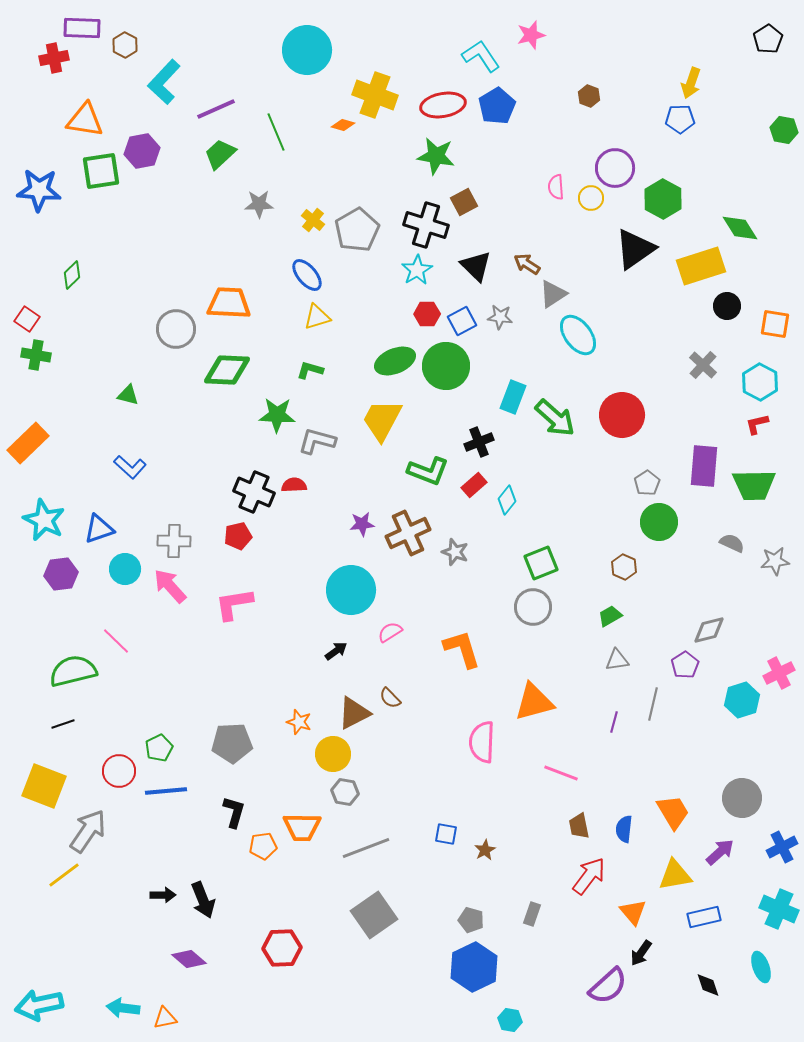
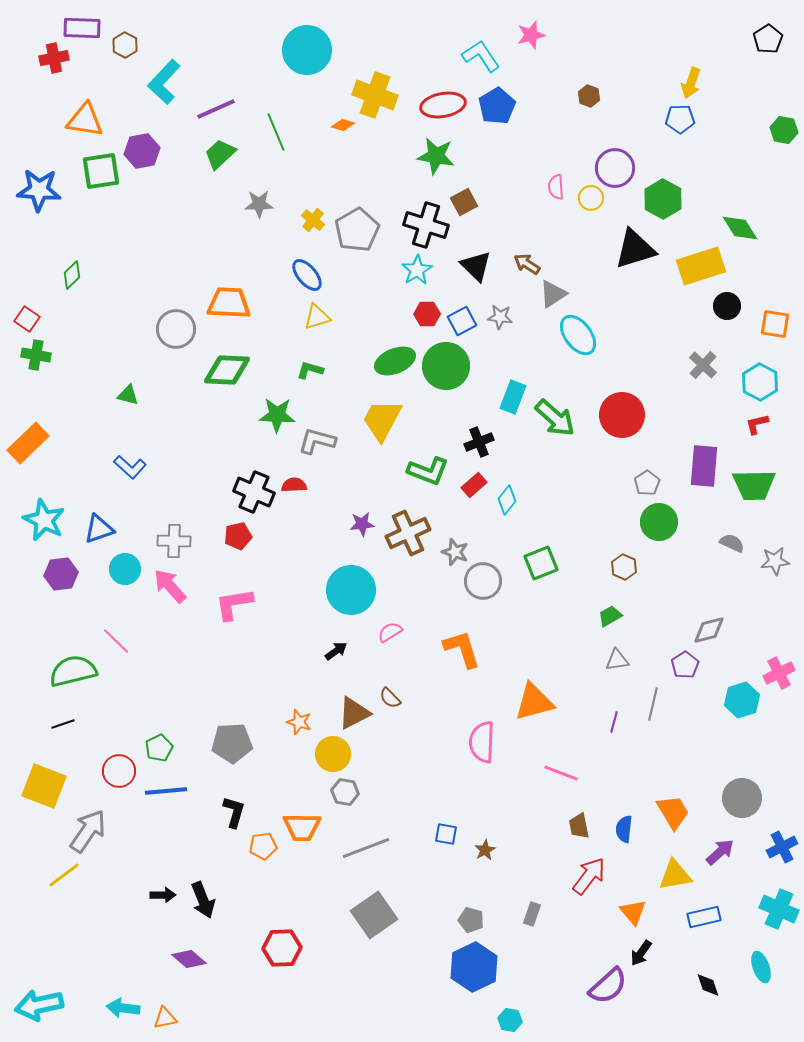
black triangle at (635, 249): rotated 18 degrees clockwise
gray circle at (533, 607): moved 50 px left, 26 px up
